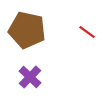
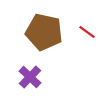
brown pentagon: moved 17 px right, 2 px down
